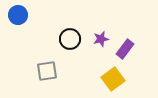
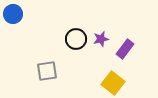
blue circle: moved 5 px left, 1 px up
black circle: moved 6 px right
yellow square: moved 4 px down; rotated 15 degrees counterclockwise
